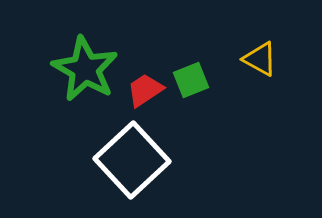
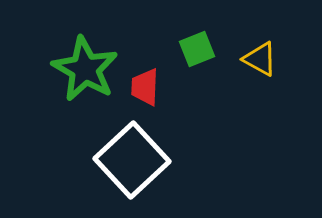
green square: moved 6 px right, 31 px up
red trapezoid: moved 3 px up; rotated 54 degrees counterclockwise
